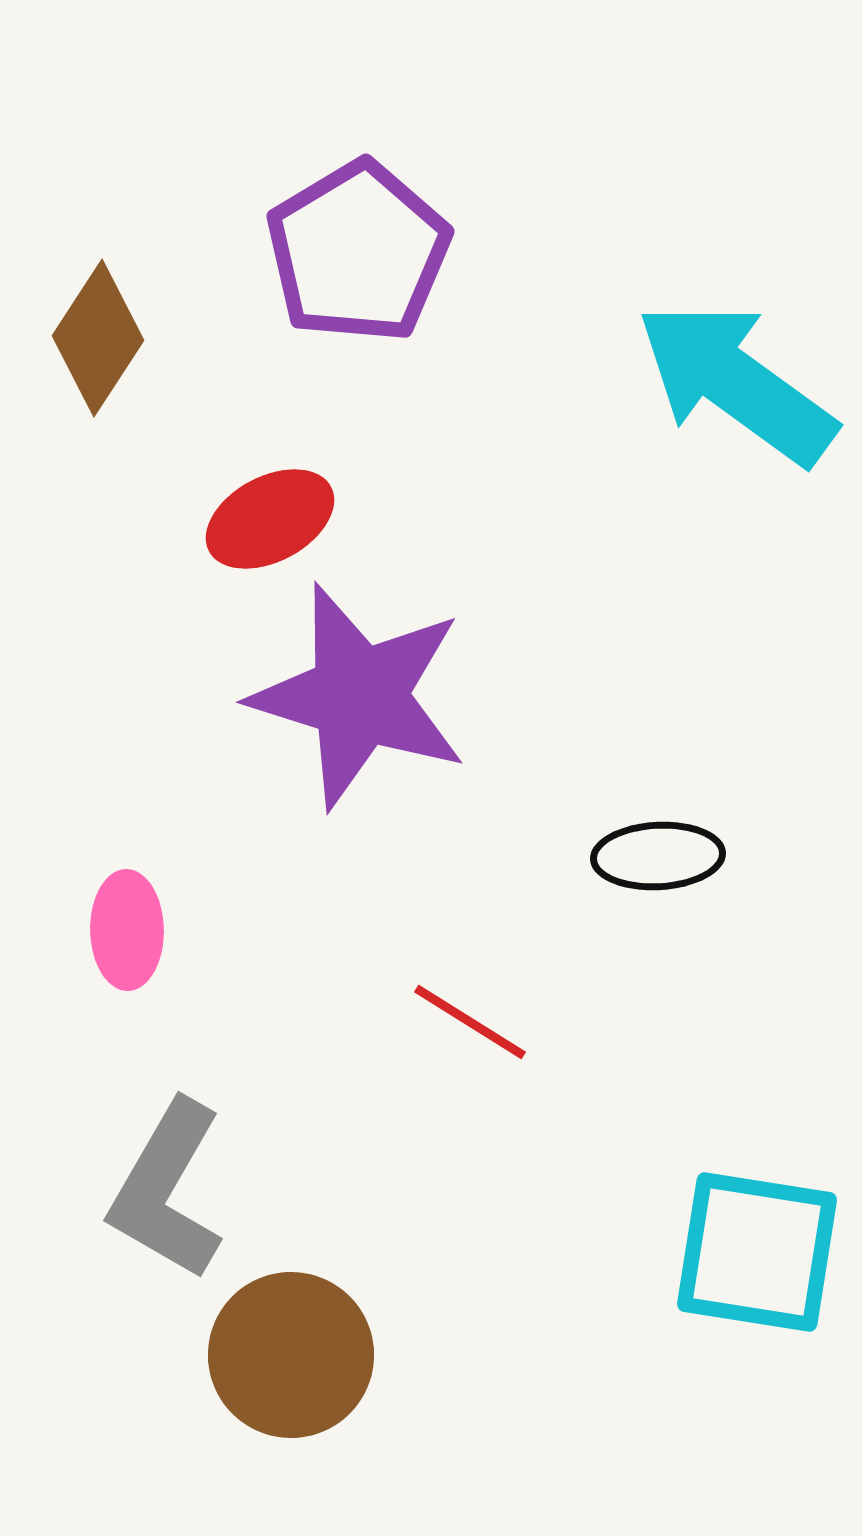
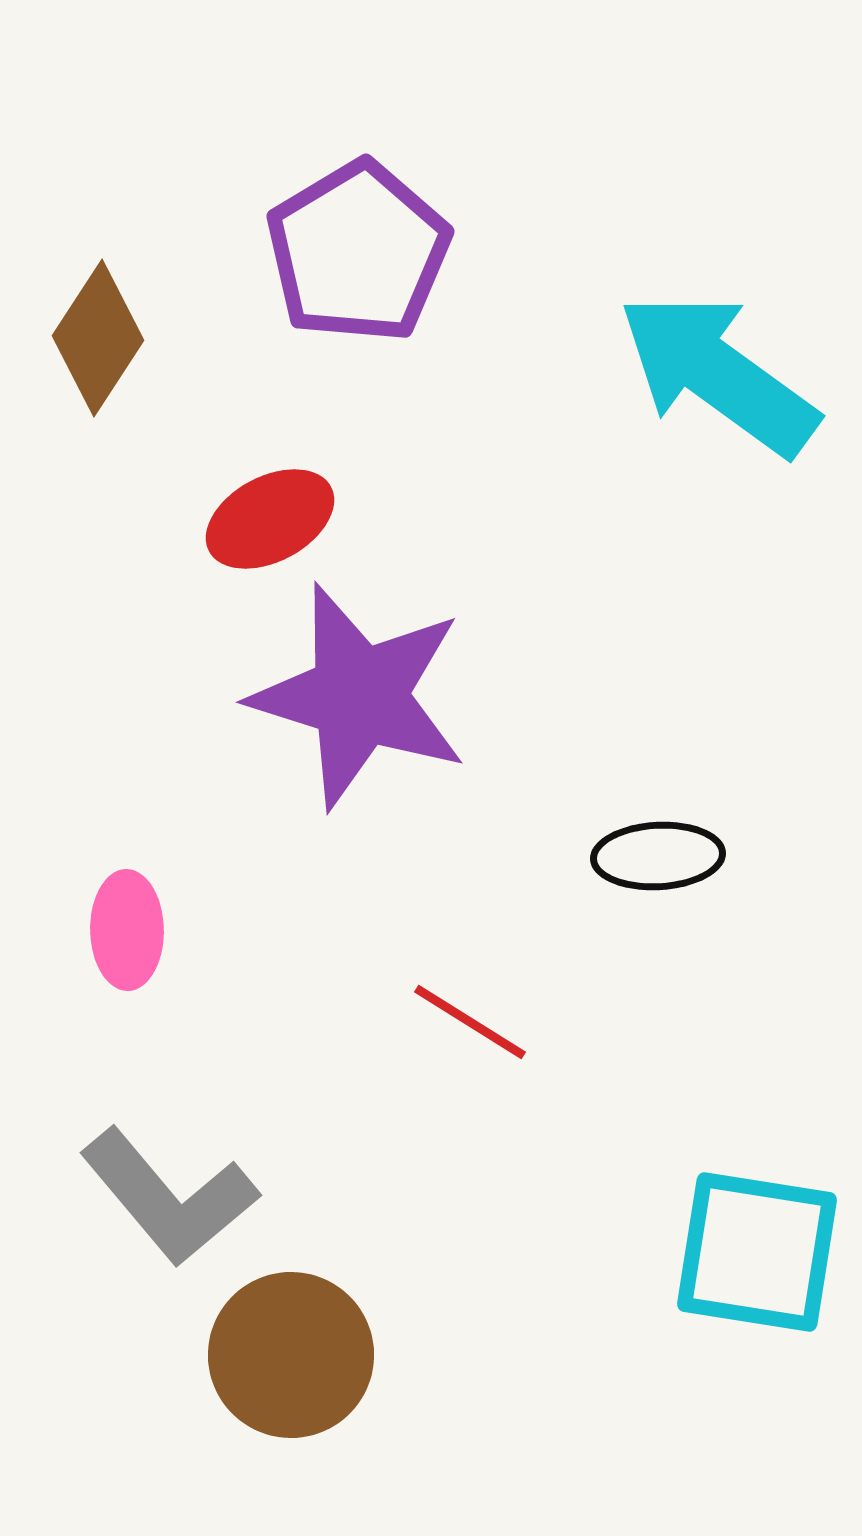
cyan arrow: moved 18 px left, 9 px up
gray L-shape: moved 2 px right, 7 px down; rotated 70 degrees counterclockwise
